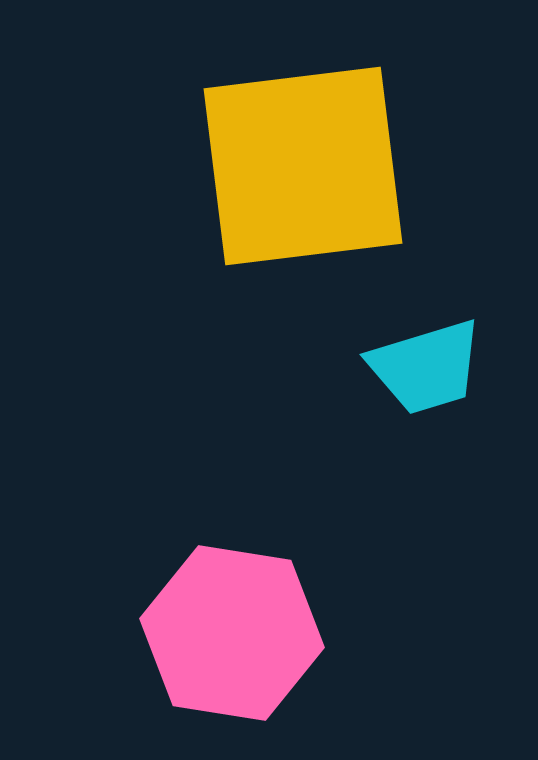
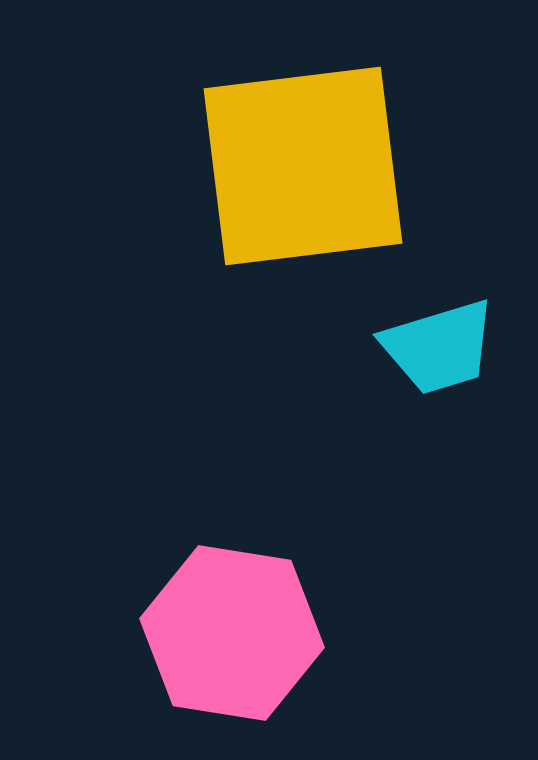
cyan trapezoid: moved 13 px right, 20 px up
